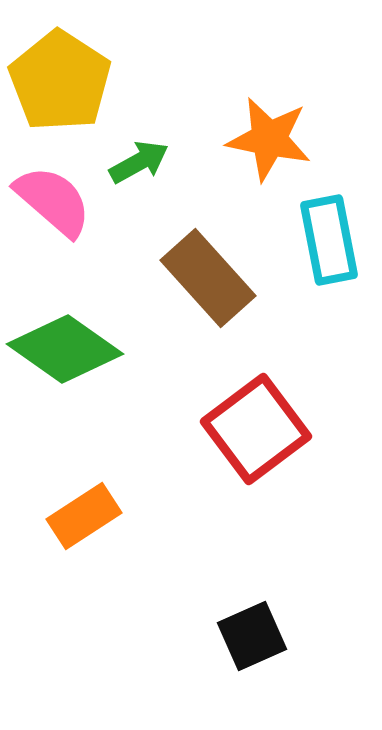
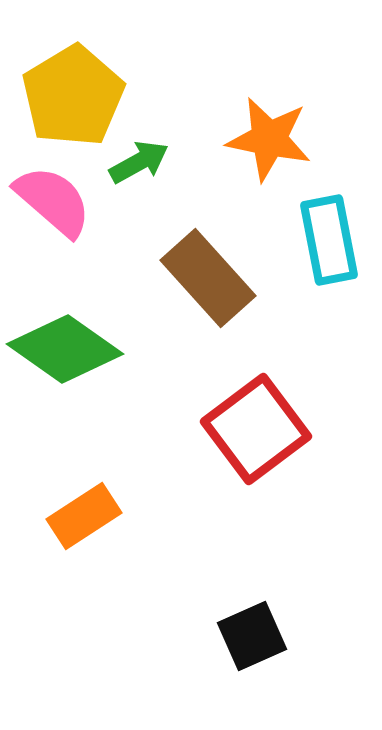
yellow pentagon: moved 13 px right, 15 px down; rotated 8 degrees clockwise
